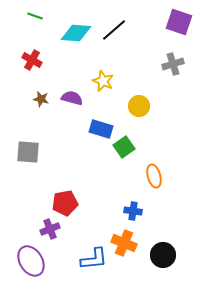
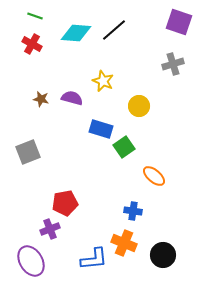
red cross: moved 16 px up
gray square: rotated 25 degrees counterclockwise
orange ellipse: rotated 35 degrees counterclockwise
